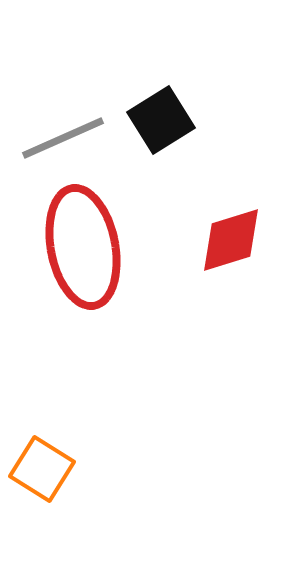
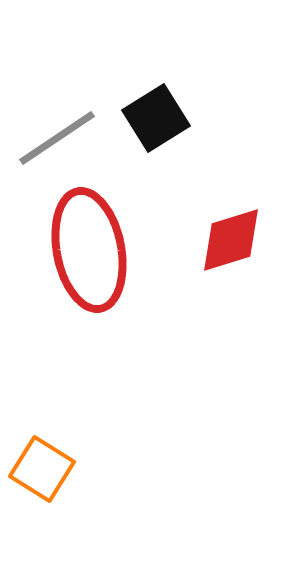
black square: moved 5 px left, 2 px up
gray line: moved 6 px left; rotated 10 degrees counterclockwise
red ellipse: moved 6 px right, 3 px down
